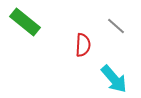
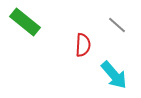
gray line: moved 1 px right, 1 px up
cyan arrow: moved 4 px up
